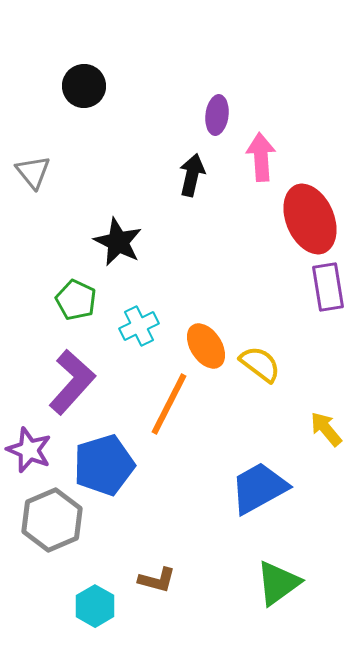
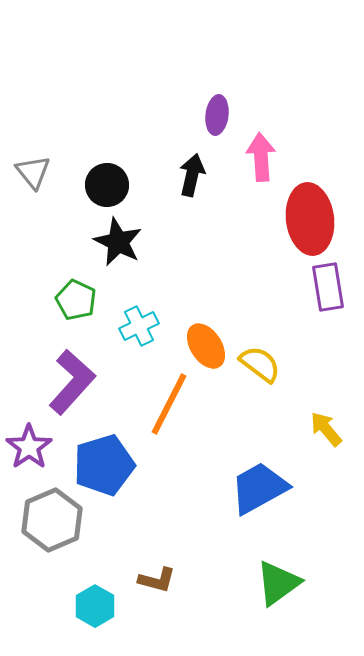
black circle: moved 23 px right, 99 px down
red ellipse: rotated 16 degrees clockwise
purple star: moved 3 px up; rotated 15 degrees clockwise
